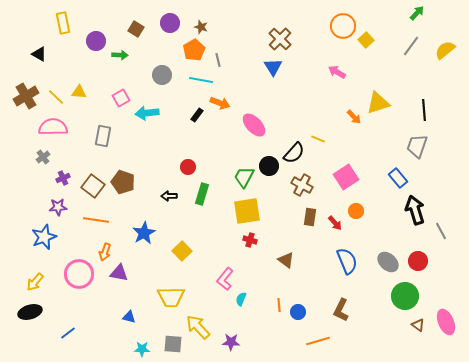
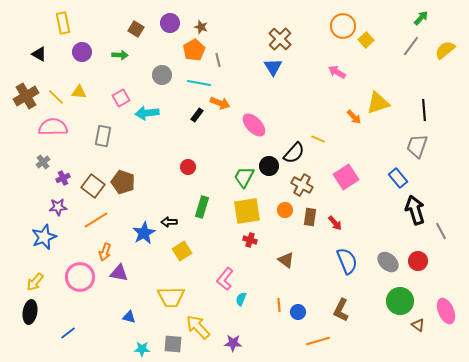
green arrow at (417, 13): moved 4 px right, 5 px down
purple circle at (96, 41): moved 14 px left, 11 px down
cyan line at (201, 80): moved 2 px left, 3 px down
gray cross at (43, 157): moved 5 px down
green rectangle at (202, 194): moved 13 px down
black arrow at (169, 196): moved 26 px down
orange circle at (356, 211): moved 71 px left, 1 px up
orange line at (96, 220): rotated 40 degrees counterclockwise
yellow square at (182, 251): rotated 12 degrees clockwise
pink circle at (79, 274): moved 1 px right, 3 px down
green circle at (405, 296): moved 5 px left, 5 px down
black ellipse at (30, 312): rotated 65 degrees counterclockwise
pink ellipse at (446, 322): moved 11 px up
purple star at (231, 342): moved 2 px right, 1 px down
